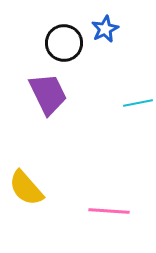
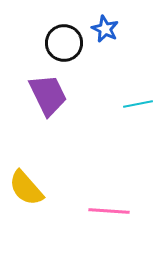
blue star: rotated 20 degrees counterclockwise
purple trapezoid: moved 1 px down
cyan line: moved 1 px down
